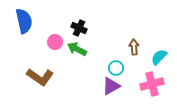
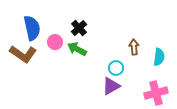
blue semicircle: moved 8 px right, 7 px down
black cross: rotated 21 degrees clockwise
cyan semicircle: rotated 144 degrees clockwise
brown L-shape: moved 17 px left, 23 px up
pink cross: moved 4 px right, 9 px down
